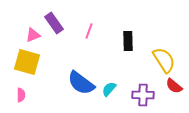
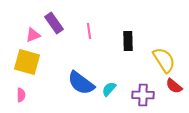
pink line: rotated 28 degrees counterclockwise
